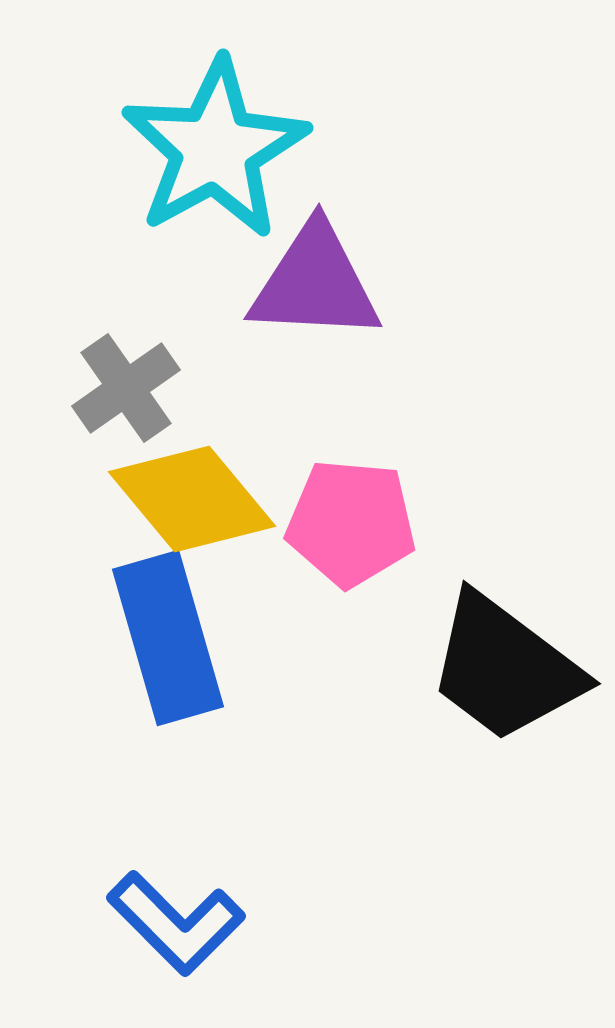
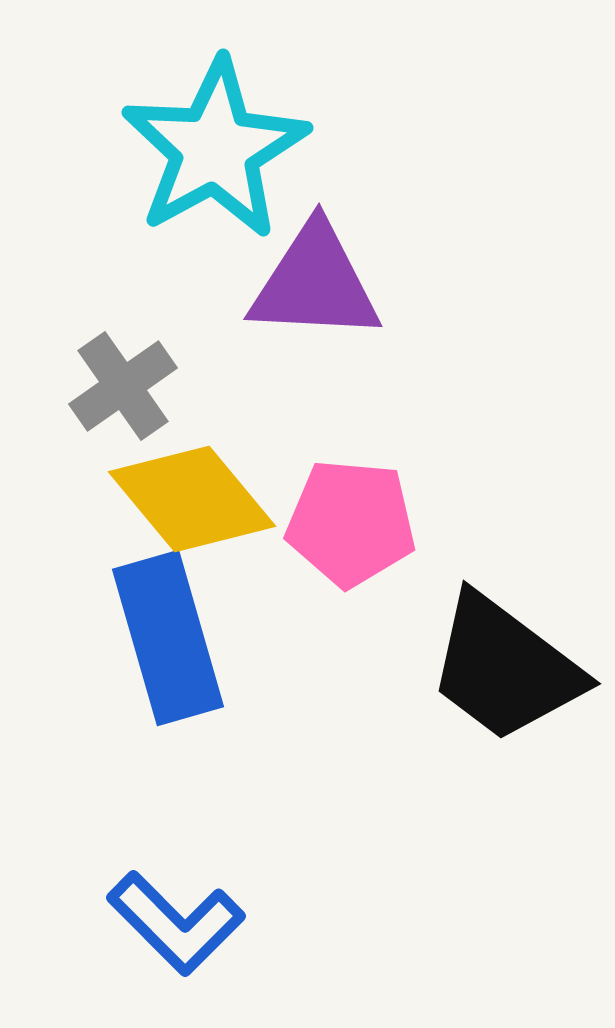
gray cross: moved 3 px left, 2 px up
